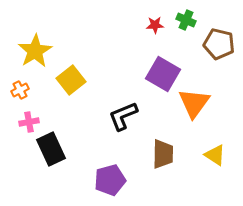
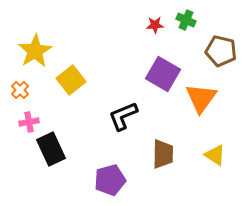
brown pentagon: moved 2 px right, 7 px down
orange cross: rotated 18 degrees counterclockwise
orange triangle: moved 7 px right, 5 px up
